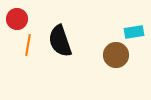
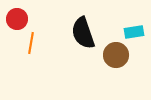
black semicircle: moved 23 px right, 8 px up
orange line: moved 3 px right, 2 px up
